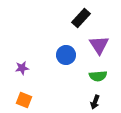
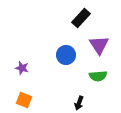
purple star: rotated 24 degrees clockwise
black arrow: moved 16 px left, 1 px down
